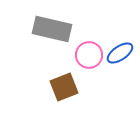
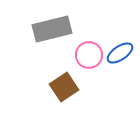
gray rectangle: rotated 27 degrees counterclockwise
brown square: rotated 12 degrees counterclockwise
